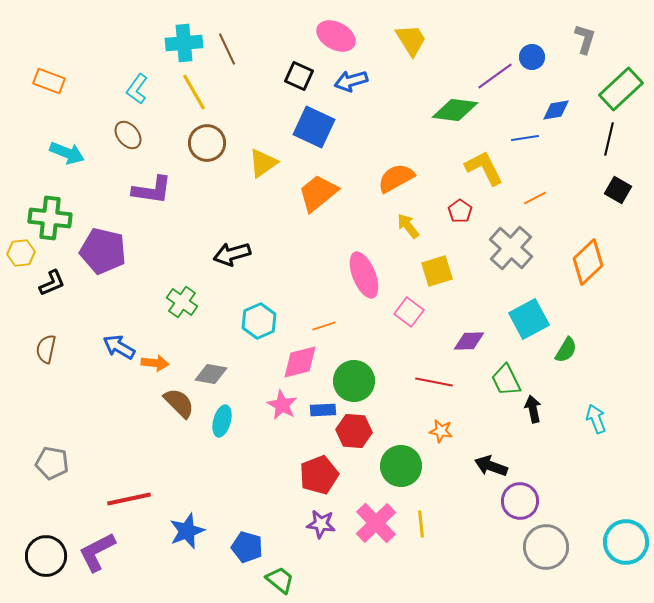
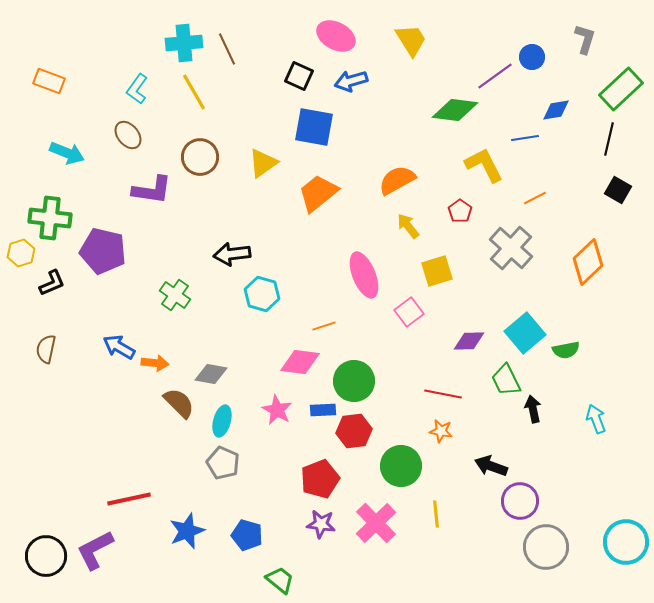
blue square at (314, 127): rotated 15 degrees counterclockwise
brown circle at (207, 143): moved 7 px left, 14 px down
yellow L-shape at (484, 168): moved 3 px up
orange semicircle at (396, 178): moved 1 px right, 2 px down
yellow hexagon at (21, 253): rotated 12 degrees counterclockwise
black arrow at (232, 254): rotated 9 degrees clockwise
green cross at (182, 302): moved 7 px left, 7 px up
pink square at (409, 312): rotated 16 degrees clockwise
cyan square at (529, 319): moved 4 px left, 14 px down; rotated 12 degrees counterclockwise
cyan hexagon at (259, 321): moved 3 px right, 27 px up; rotated 20 degrees counterclockwise
green semicircle at (566, 350): rotated 48 degrees clockwise
pink diamond at (300, 362): rotated 21 degrees clockwise
red line at (434, 382): moved 9 px right, 12 px down
pink star at (282, 405): moved 5 px left, 5 px down
red hexagon at (354, 431): rotated 12 degrees counterclockwise
gray pentagon at (52, 463): moved 171 px right; rotated 12 degrees clockwise
red pentagon at (319, 475): moved 1 px right, 4 px down
yellow line at (421, 524): moved 15 px right, 10 px up
blue pentagon at (247, 547): moved 12 px up
purple L-shape at (97, 552): moved 2 px left, 2 px up
